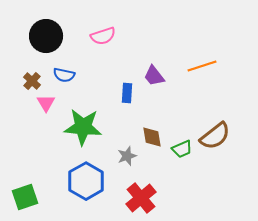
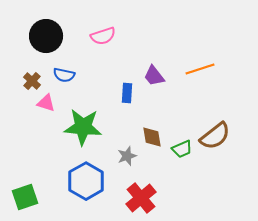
orange line: moved 2 px left, 3 px down
pink triangle: rotated 42 degrees counterclockwise
